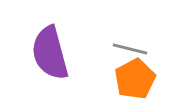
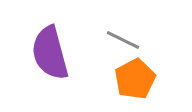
gray line: moved 7 px left, 9 px up; rotated 12 degrees clockwise
